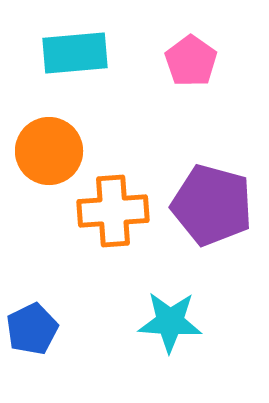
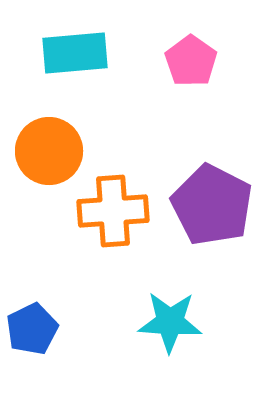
purple pentagon: rotated 12 degrees clockwise
